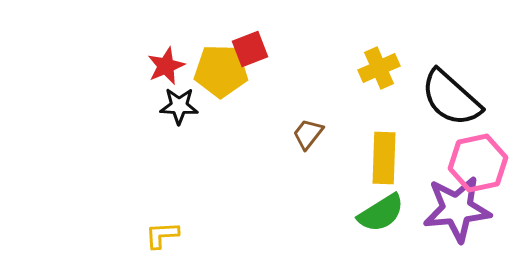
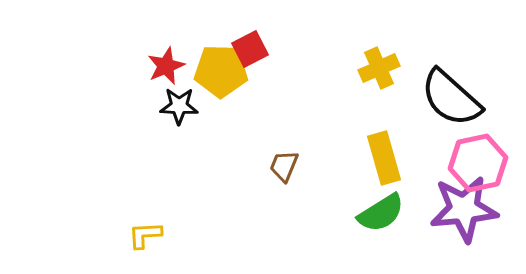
red square: rotated 6 degrees counterclockwise
brown trapezoid: moved 24 px left, 32 px down; rotated 16 degrees counterclockwise
yellow rectangle: rotated 18 degrees counterclockwise
purple star: moved 7 px right
yellow L-shape: moved 17 px left
